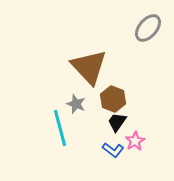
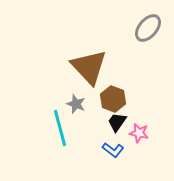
pink star: moved 4 px right, 8 px up; rotated 30 degrees counterclockwise
